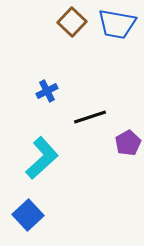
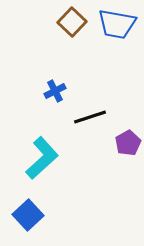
blue cross: moved 8 px right
